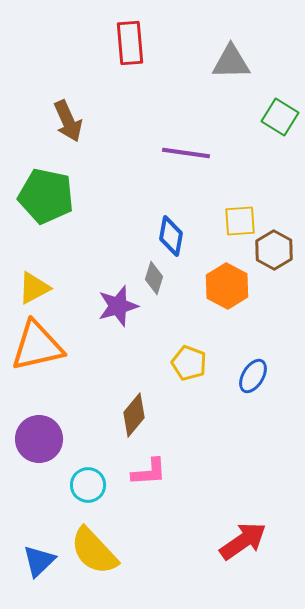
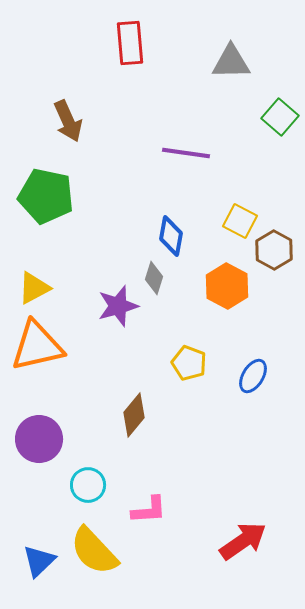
green square: rotated 9 degrees clockwise
yellow square: rotated 32 degrees clockwise
pink L-shape: moved 38 px down
